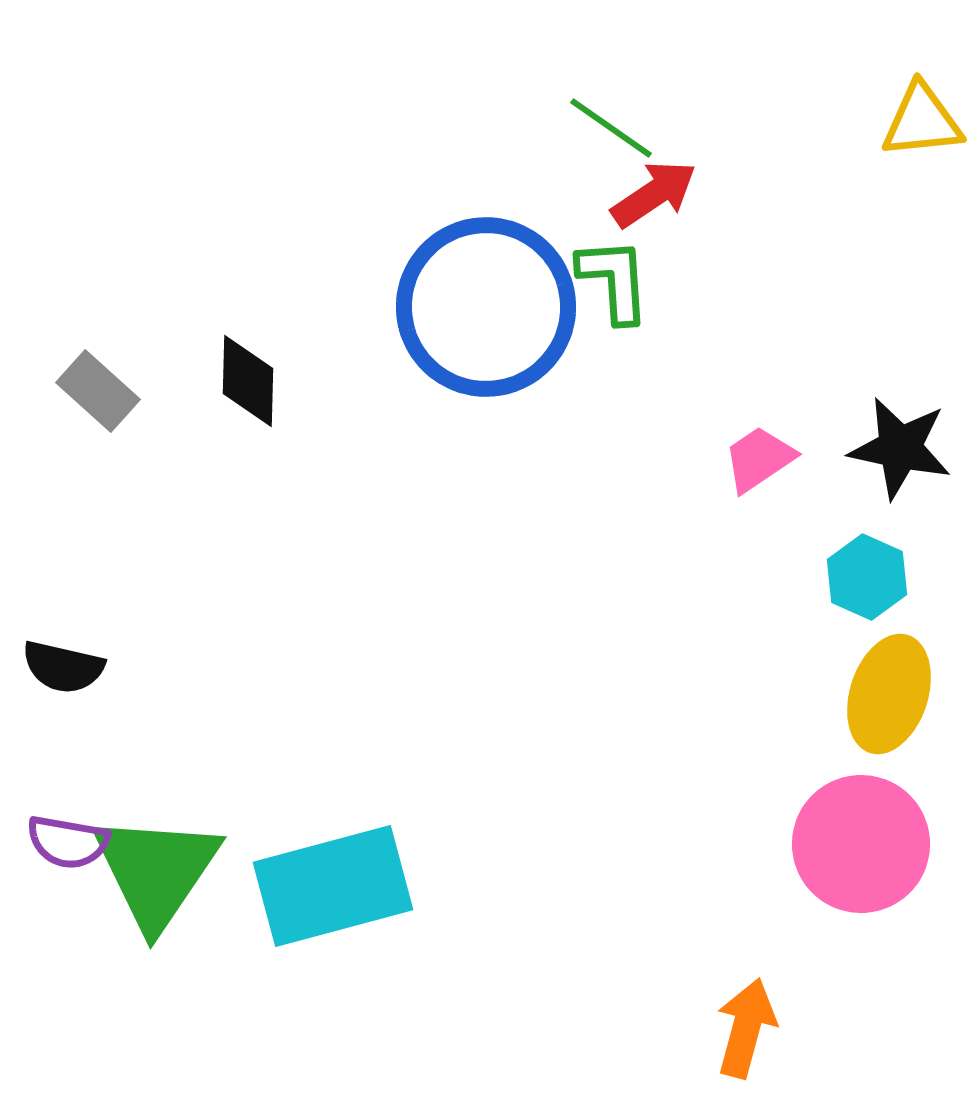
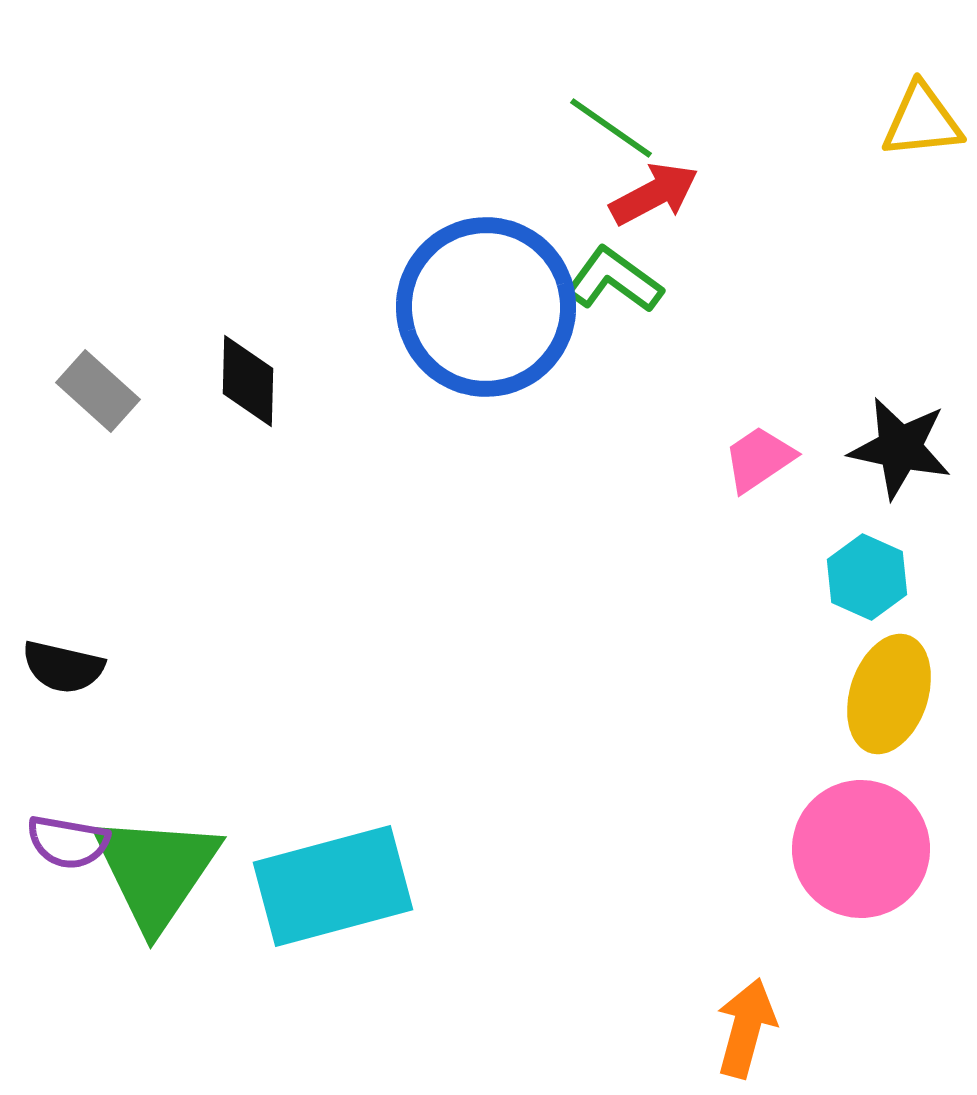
red arrow: rotated 6 degrees clockwise
green L-shape: rotated 50 degrees counterclockwise
pink circle: moved 5 px down
